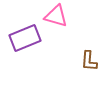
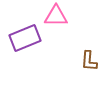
pink triangle: rotated 15 degrees counterclockwise
